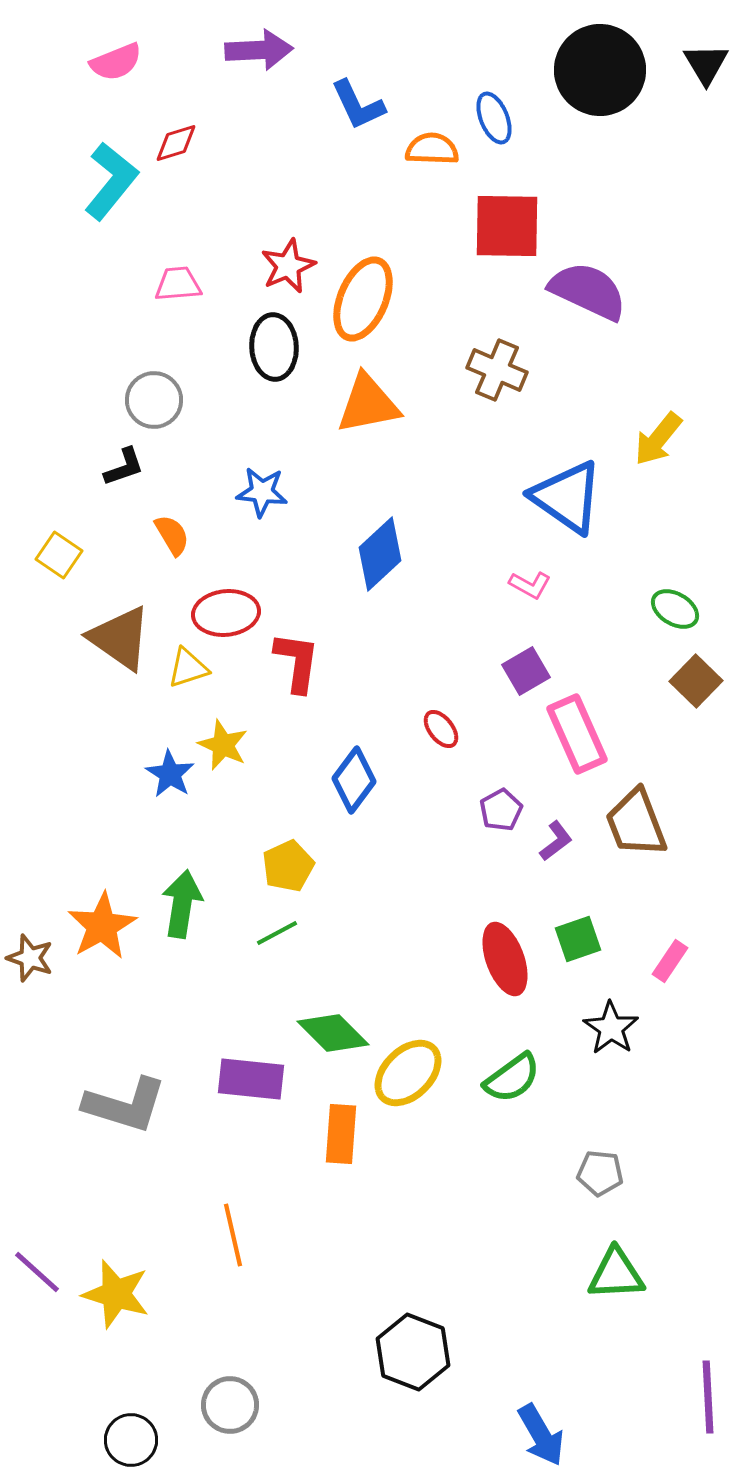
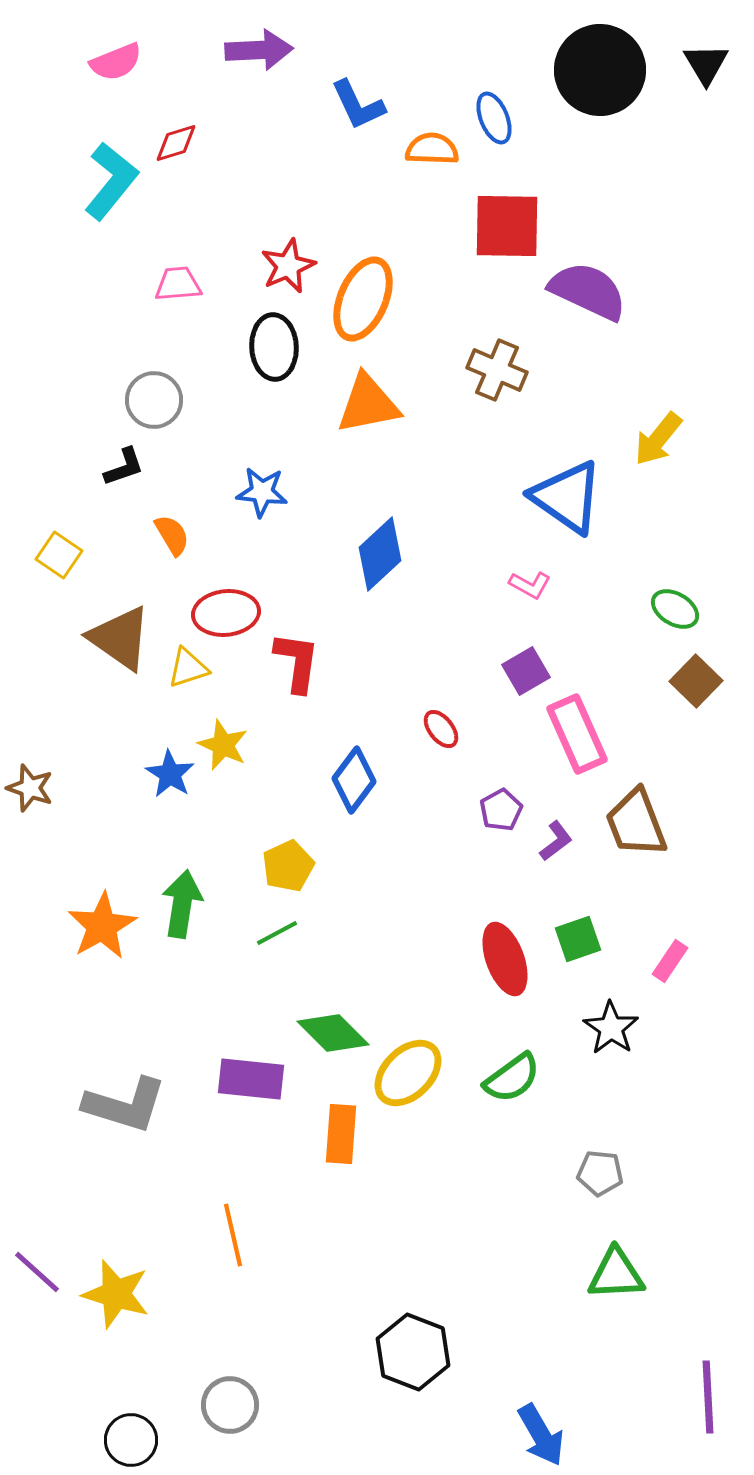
brown star at (30, 958): moved 170 px up
